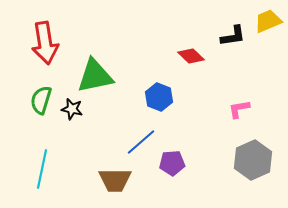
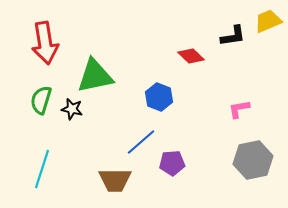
gray hexagon: rotated 12 degrees clockwise
cyan line: rotated 6 degrees clockwise
